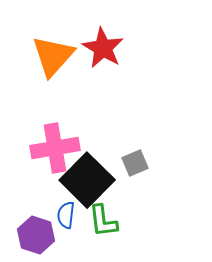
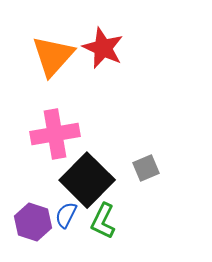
red star: rotated 6 degrees counterclockwise
pink cross: moved 14 px up
gray square: moved 11 px right, 5 px down
blue semicircle: rotated 20 degrees clockwise
green L-shape: rotated 33 degrees clockwise
purple hexagon: moved 3 px left, 13 px up
